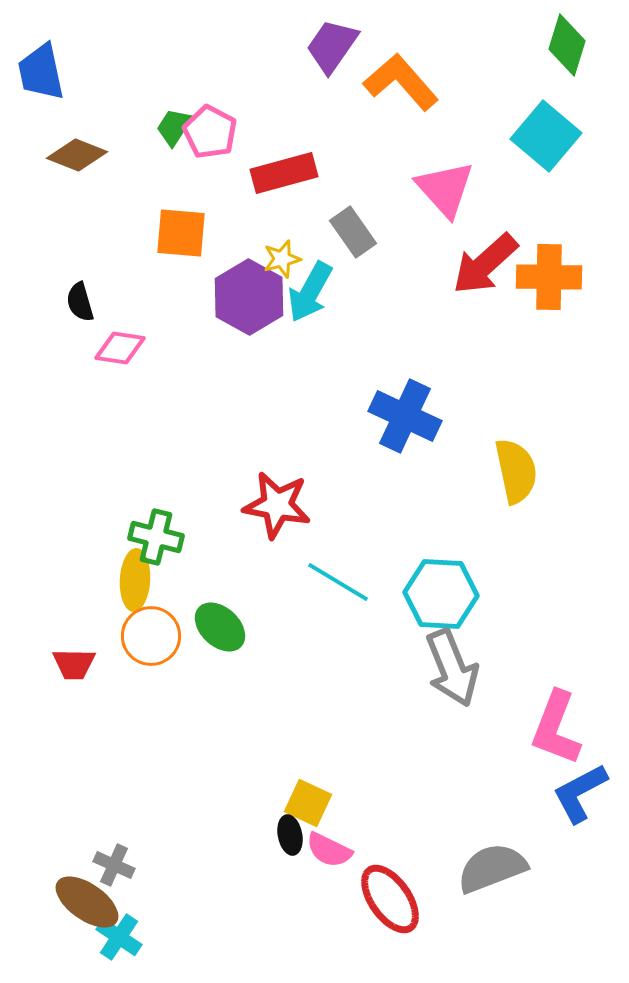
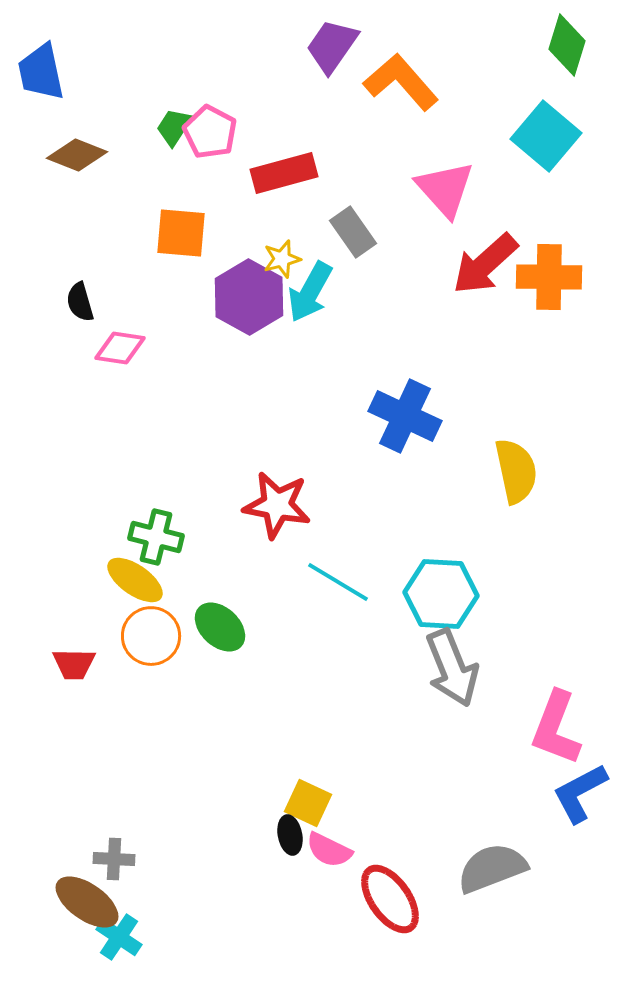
yellow ellipse: rotated 58 degrees counterclockwise
gray cross: moved 6 px up; rotated 21 degrees counterclockwise
